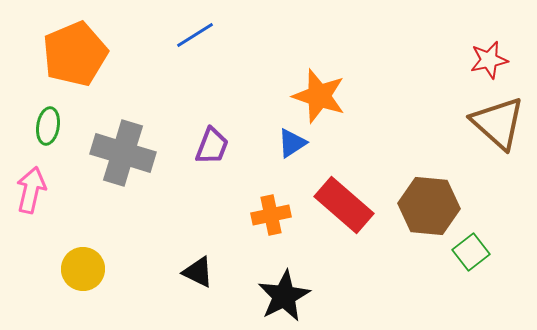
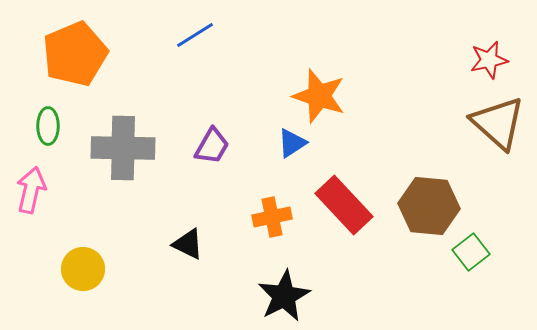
green ellipse: rotated 9 degrees counterclockwise
purple trapezoid: rotated 9 degrees clockwise
gray cross: moved 5 px up; rotated 16 degrees counterclockwise
red rectangle: rotated 6 degrees clockwise
orange cross: moved 1 px right, 2 px down
black triangle: moved 10 px left, 28 px up
